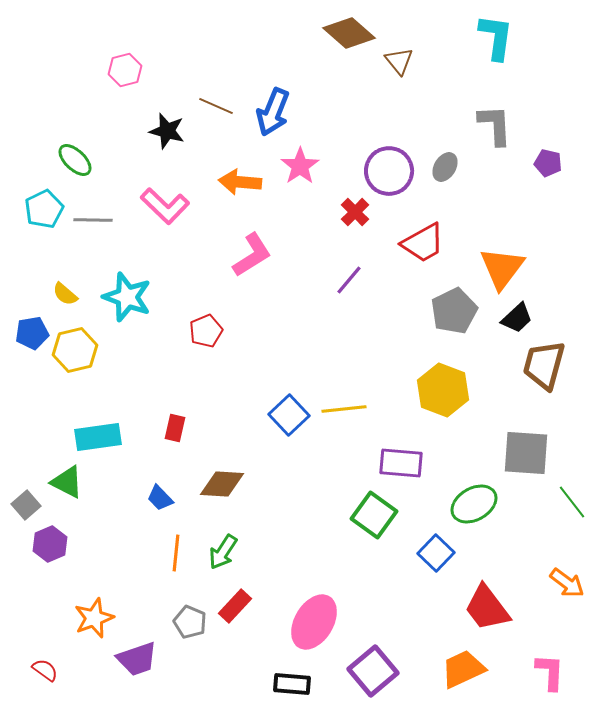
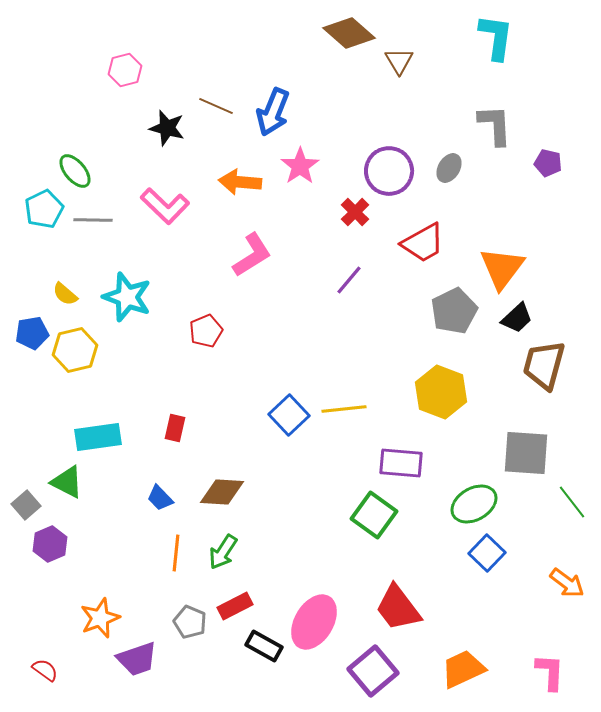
brown triangle at (399, 61): rotated 8 degrees clockwise
black star at (167, 131): moved 3 px up
green ellipse at (75, 160): moved 11 px down; rotated 6 degrees clockwise
gray ellipse at (445, 167): moved 4 px right, 1 px down
yellow hexagon at (443, 390): moved 2 px left, 2 px down
brown diamond at (222, 484): moved 8 px down
blue square at (436, 553): moved 51 px right
red rectangle at (235, 606): rotated 20 degrees clockwise
red trapezoid at (487, 608): moved 89 px left
orange star at (94, 618): moved 6 px right
black rectangle at (292, 684): moved 28 px left, 38 px up; rotated 24 degrees clockwise
